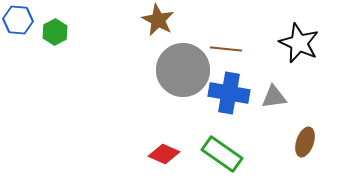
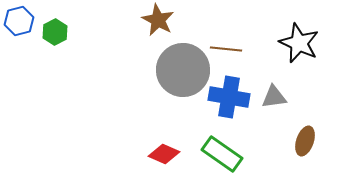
blue hexagon: moved 1 px right, 1 px down; rotated 20 degrees counterclockwise
blue cross: moved 4 px down
brown ellipse: moved 1 px up
